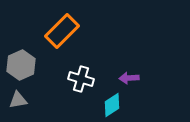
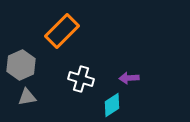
gray triangle: moved 9 px right, 3 px up
